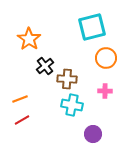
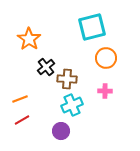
black cross: moved 1 px right, 1 px down
cyan cross: rotated 35 degrees counterclockwise
purple circle: moved 32 px left, 3 px up
